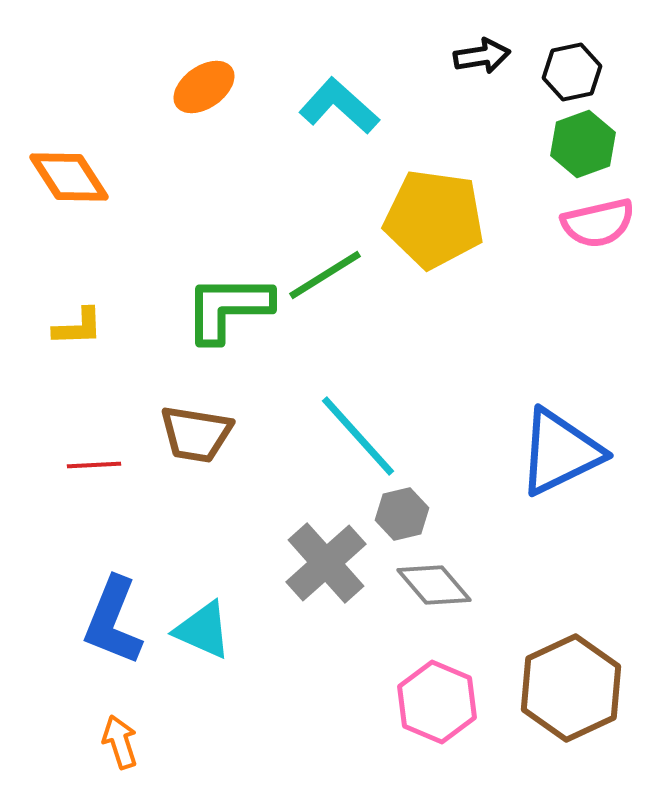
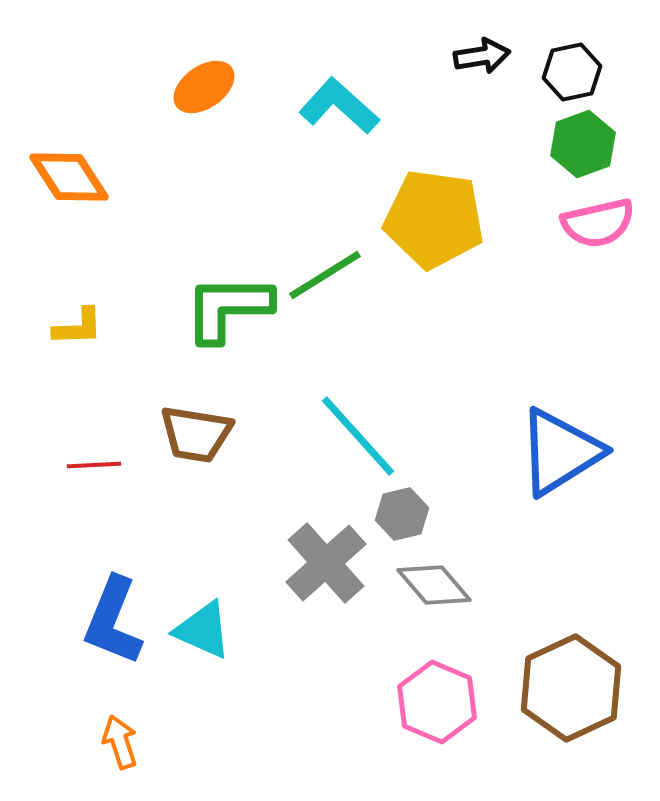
blue triangle: rotated 6 degrees counterclockwise
